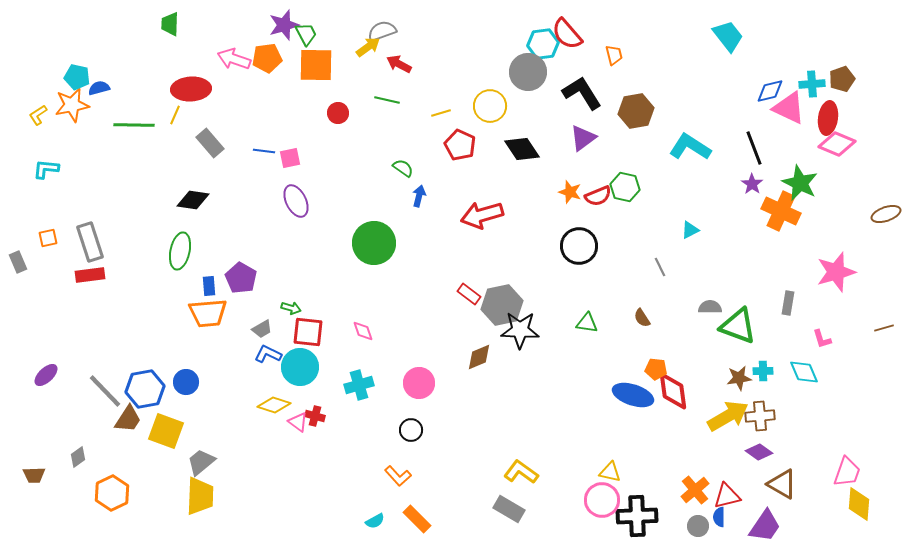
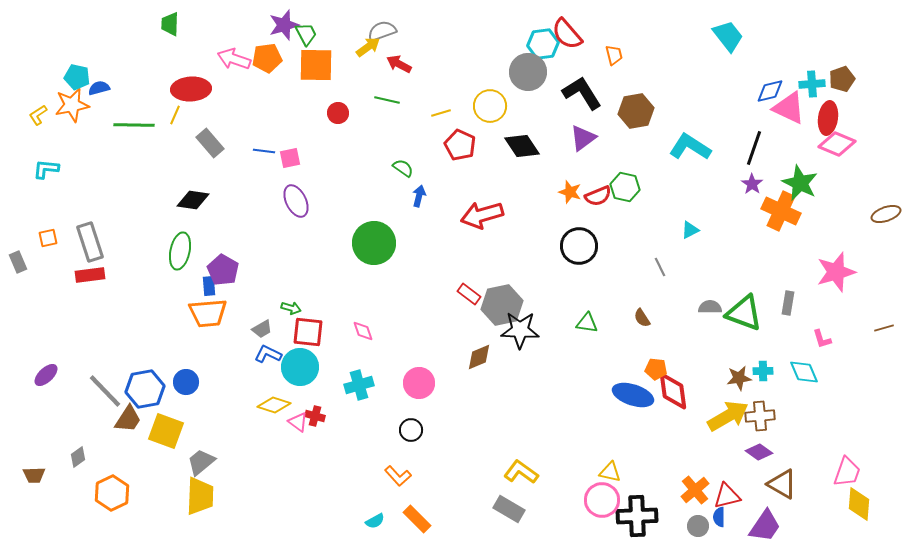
black line at (754, 148): rotated 40 degrees clockwise
black diamond at (522, 149): moved 3 px up
purple pentagon at (241, 278): moved 18 px left, 8 px up
green triangle at (738, 326): moved 6 px right, 13 px up
